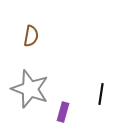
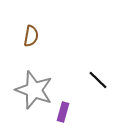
gray star: moved 4 px right, 1 px down
black line: moved 3 px left, 14 px up; rotated 55 degrees counterclockwise
